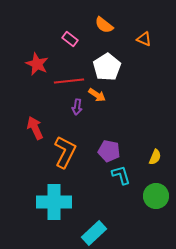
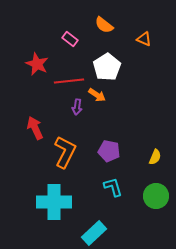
cyan L-shape: moved 8 px left, 12 px down
